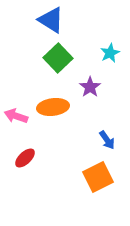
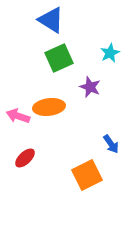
green square: moved 1 px right; rotated 20 degrees clockwise
purple star: rotated 15 degrees counterclockwise
orange ellipse: moved 4 px left
pink arrow: moved 2 px right
blue arrow: moved 4 px right, 4 px down
orange square: moved 11 px left, 2 px up
